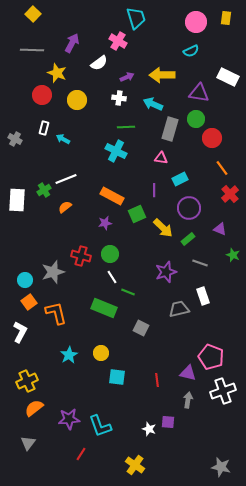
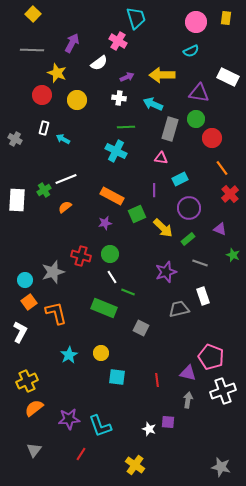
gray triangle at (28, 443): moved 6 px right, 7 px down
